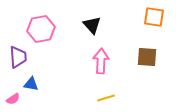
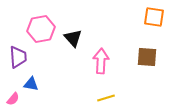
black triangle: moved 19 px left, 13 px down
pink semicircle: rotated 16 degrees counterclockwise
